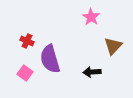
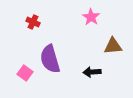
red cross: moved 6 px right, 19 px up
brown triangle: rotated 42 degrees clockwise
